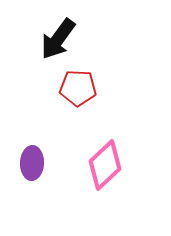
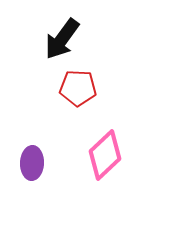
black arrow: moved 4 px right
pink diamond: moved 10 px up
